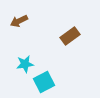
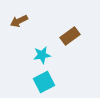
cyan star: moved 17 px right, 9 px up
